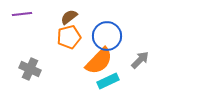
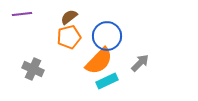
gray arrow: moved 3 px down
gray cross: moved 3 px right
cyan rectangle: moved 1 px left
